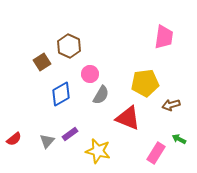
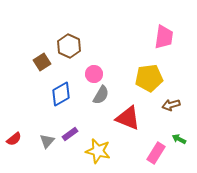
pink circle: moved 4 px right
yellow pentagon: moved 4 px right, 5 px up
